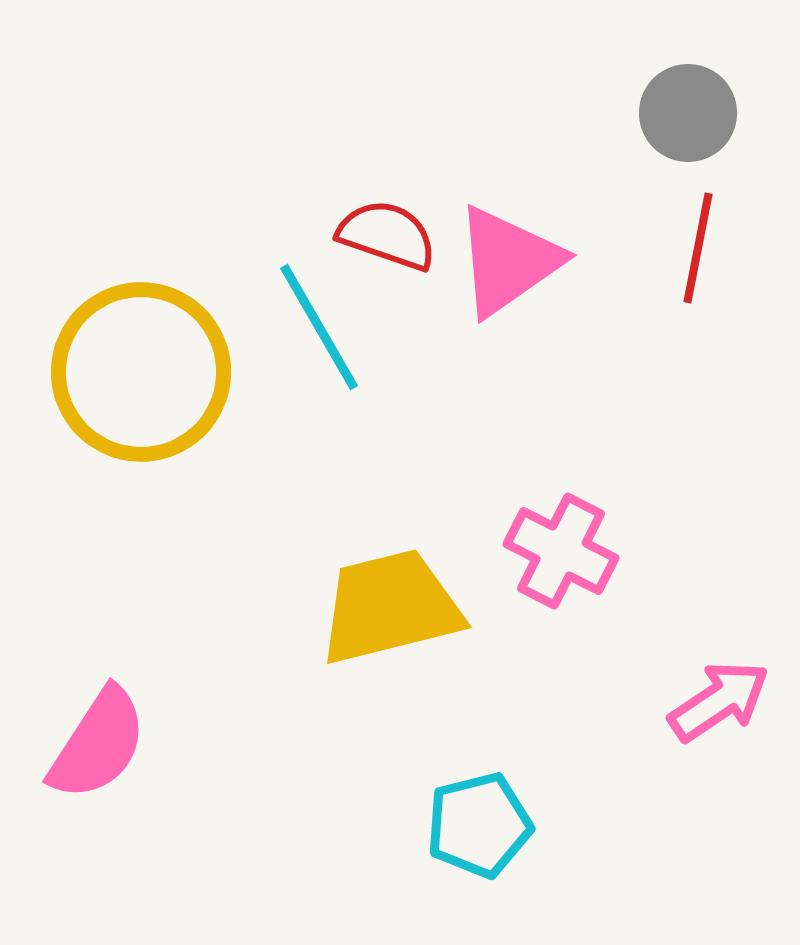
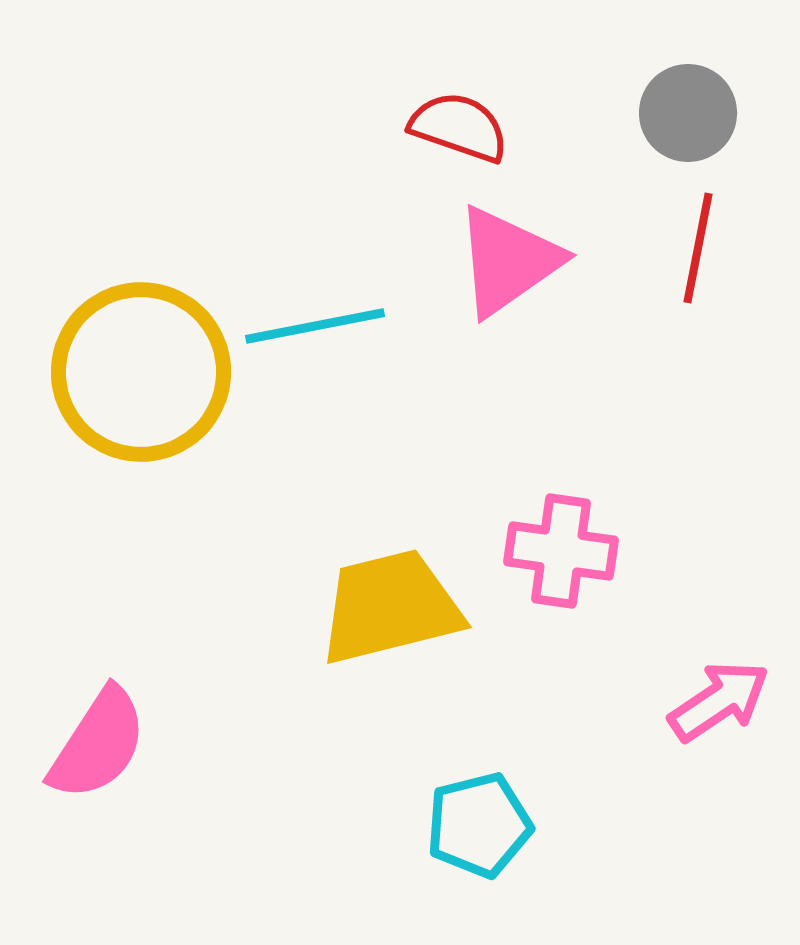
red semicircle: moved 72 px right, 108 px up
cyan line: moved 4 px left, 1 px up; rotated 71 degrees counterclockwise
pink cross: rotated 19 degrees counterclockwise
